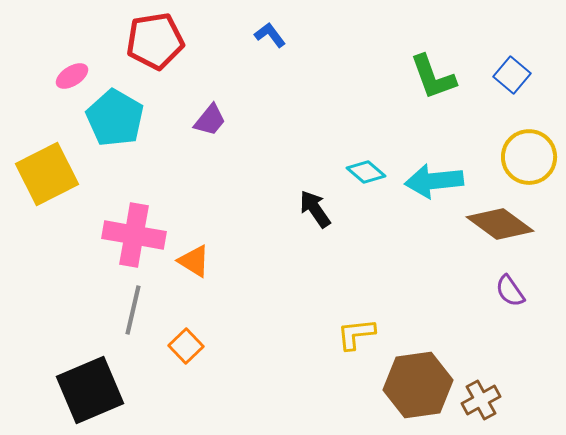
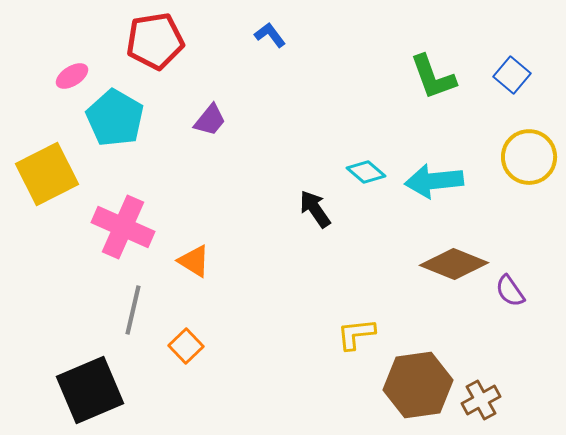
brown diamond: moved 46 px left, 40 px down; rotated 14 degrees counterclockwise
pink cross: moved 11 px left, 8 px up; rotated 14 degrees clockwise
